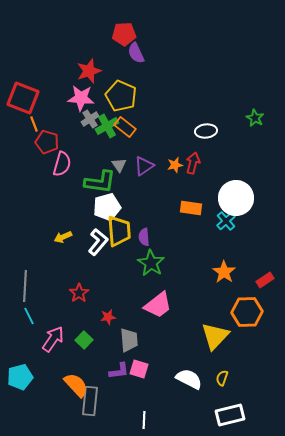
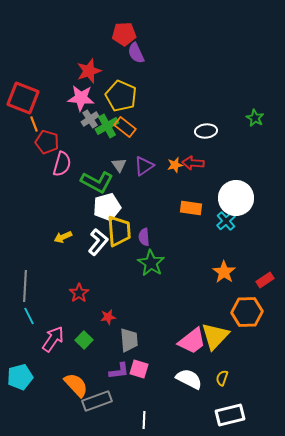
red arrow at (193, 163): rotated 100 degrees counterclockwise
green L-shape at (100, 182): moved 3 px left; rotated 20 degrees clockwise
pink trapezoid at (158, 305): moved 34 px right, 36 px down
gray rectangle at (90, 401): moved 7 px right; rotated 64 degrees clockwise
